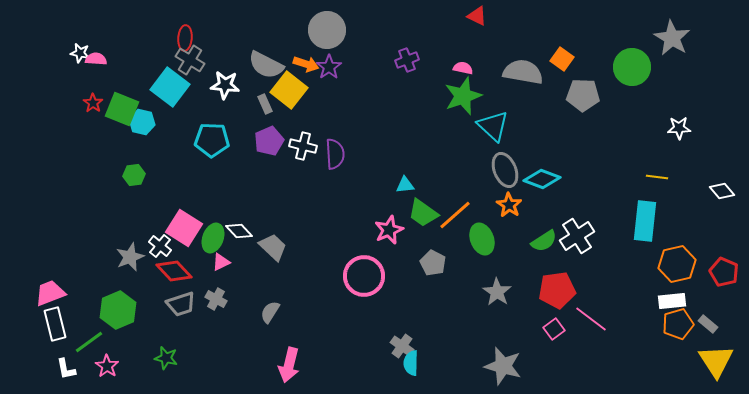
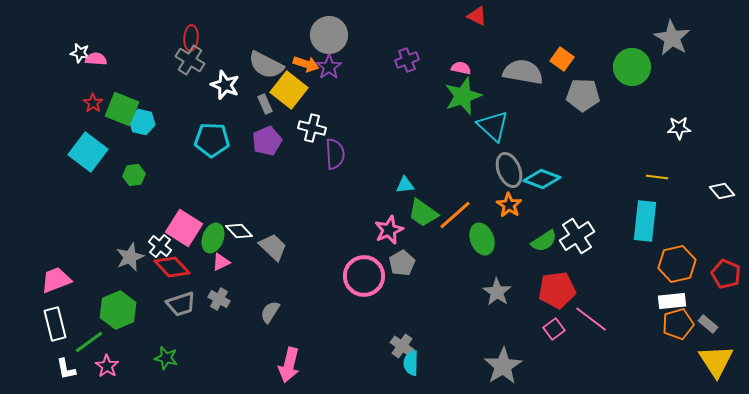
gray circle at (327, 30): moved 2 px right, 5 px down
red ellipse at (185, 38): moved 6 px right
pink semicircle at (463, 68): moved 2 px left
white star at (225, 85): rotated 16 degrees clockwise
cyan square at (170, 87): moved 82 px left, 65 px down
purple pentagon at (269, 141): moved 2 px left
white cross at (303, 146): moved 9 px right, 18 px up
gray ellipse at (505, 170): moved 4 px right
gray pentagon at (433, 263): moved 31 px left; rotated 15 degrees clockwise
red diamond at (174, 271): moved 2 px left, 4 px up
red pentagon at (724, 272): moved 2 px right, 2 px down
pink trapezoid at (50, 293): moved 6 px right, 13 px up
gray cross at (216, 299): moved 3 px right
gray star at (503, 366): rotated 24 degrees clockwise
